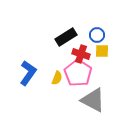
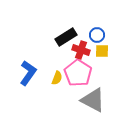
red cross: moved 4 px up
